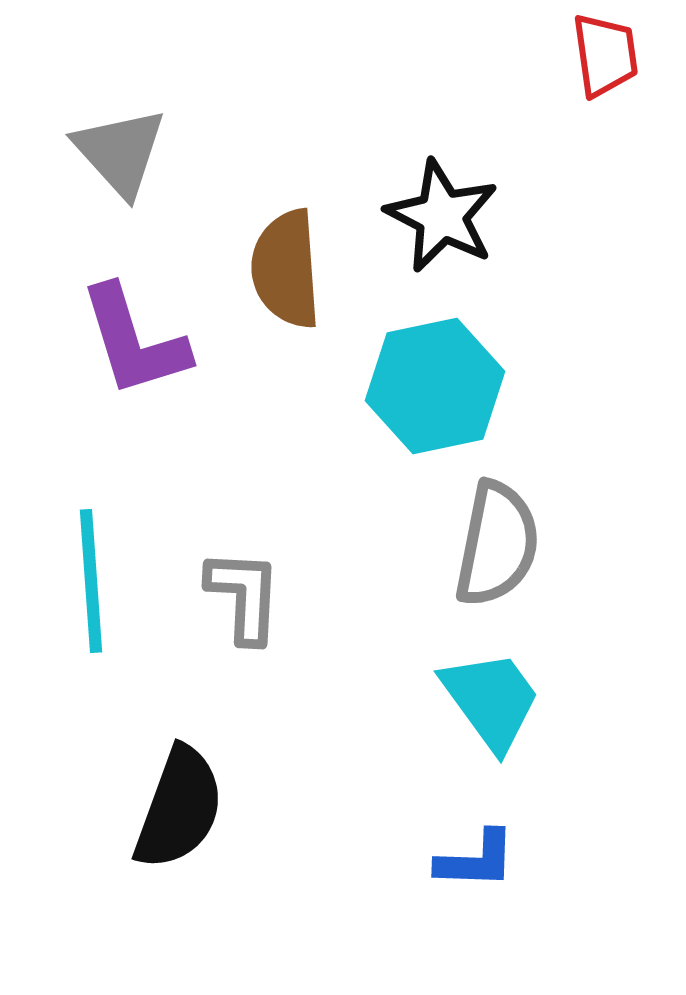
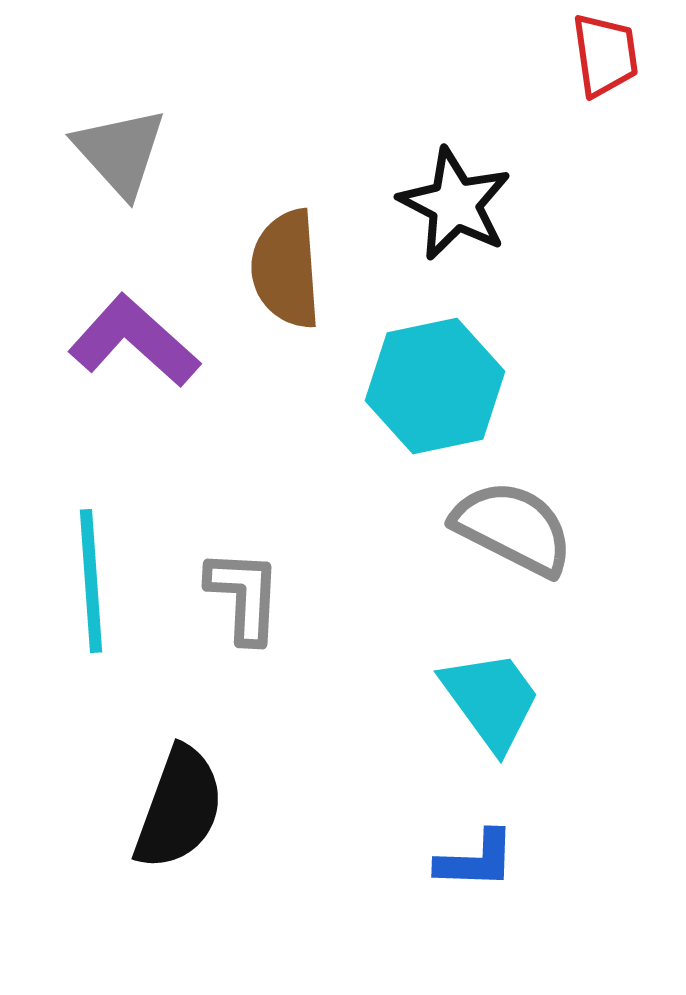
black star: moved 13 px right, 12 px up
purple L-shape: rotated 149 degrees clockwise
gray semicircle: moved 16 px right, 16 px up; rotated 74 degrees counterclockwise
